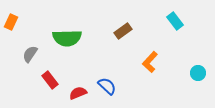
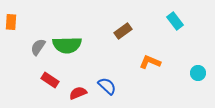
orange rectangle: rotated 21 degrees counterclockwise
green semicircle: moved 7 px down
gray semicircle: moved 8 px right, 7 px up
orange L-shape: rotated 70 degrees clockwise
red rectangle: rotated 18 degrees counterclockwise
